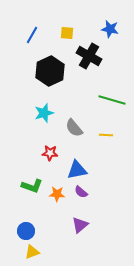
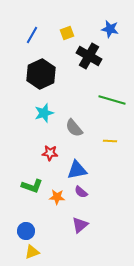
yellow square: rotated 24 degrees counterclockwise
black hexagon: moved 9 px left, 3 px down
yellow line: moved 4 px right, 6 px down
orange star: moved 3 px down
